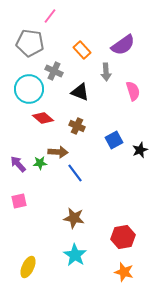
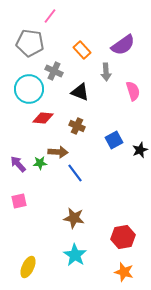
red diamond: rotated 35 degrees counterclockwise
